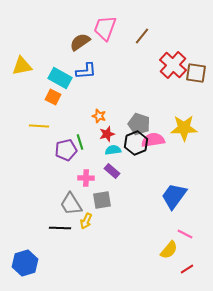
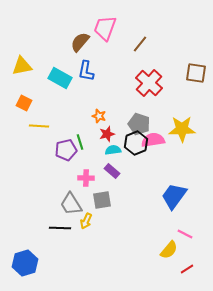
brown line: moved 2 px left, 8 px down
brown semicircle: rotated 15 degrees counterclockwise
red cross: moved 24 px left, 18 px down
blue L-shape: rotated 105 degrees clockwise
orange square: moved 29 px left, 6 px down
yellow star: moved 2 px left, 1 px down
